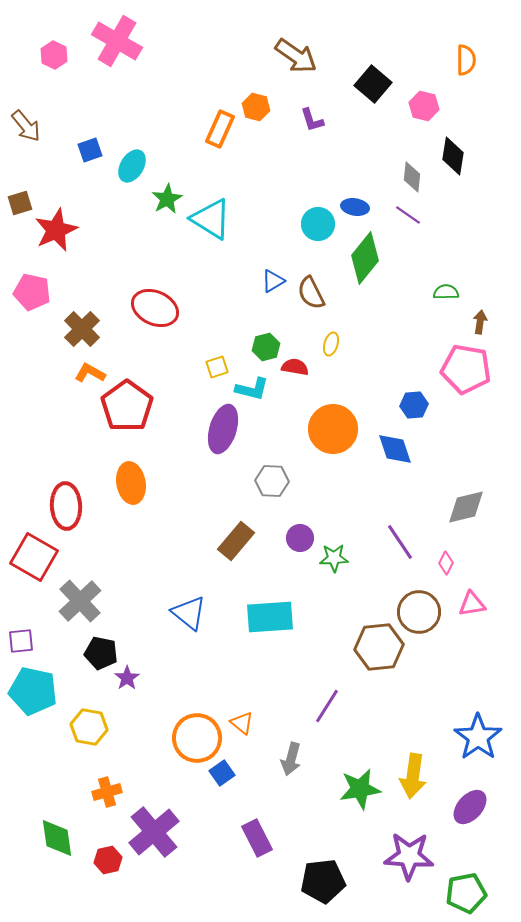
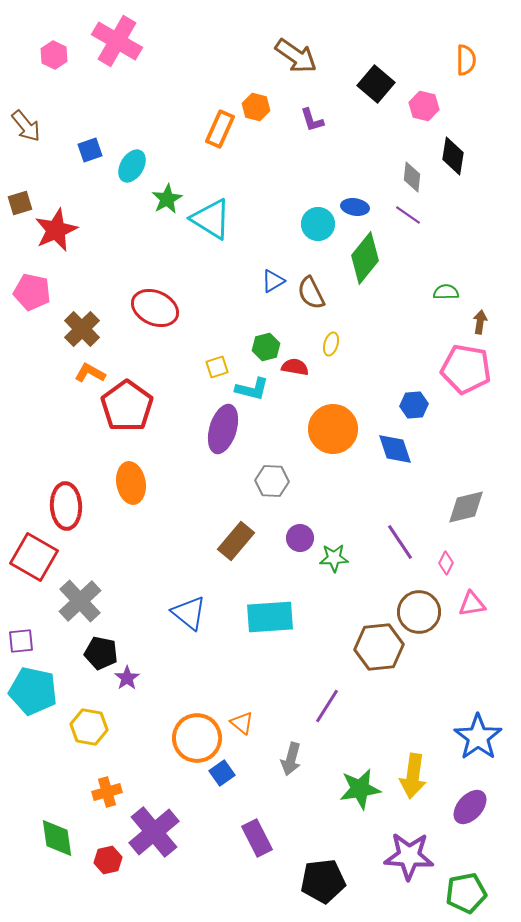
black square at (373, 84): moved 3 px right
